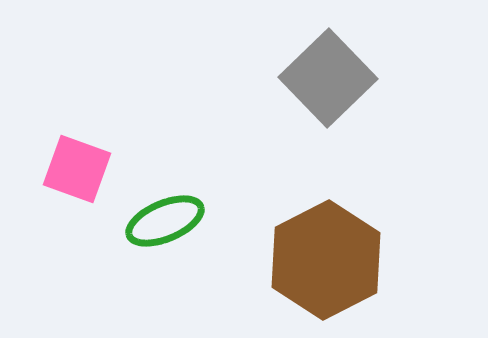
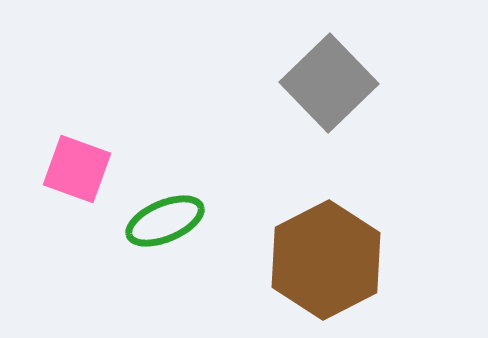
gray square: moved 1 px right, 5 px down
